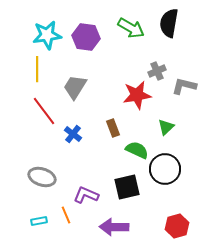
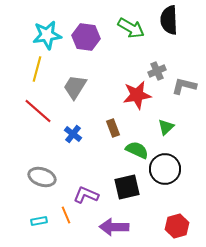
black semicircle: moved 3 px up; rotated 12 degrees counterclockwise
yellow line: rotated 15 degrees clockwise
red line: moved 6 px left; rotated 12 degrees counterclockwise
